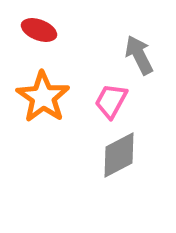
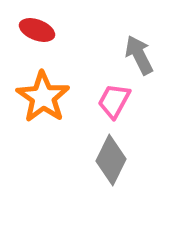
red ellipse: moved 2 px left
pink trapezoid: moved 3 px right
gray diamond: moved 8 px left, 5 px down; rotated 36 degrees counterclockwise
